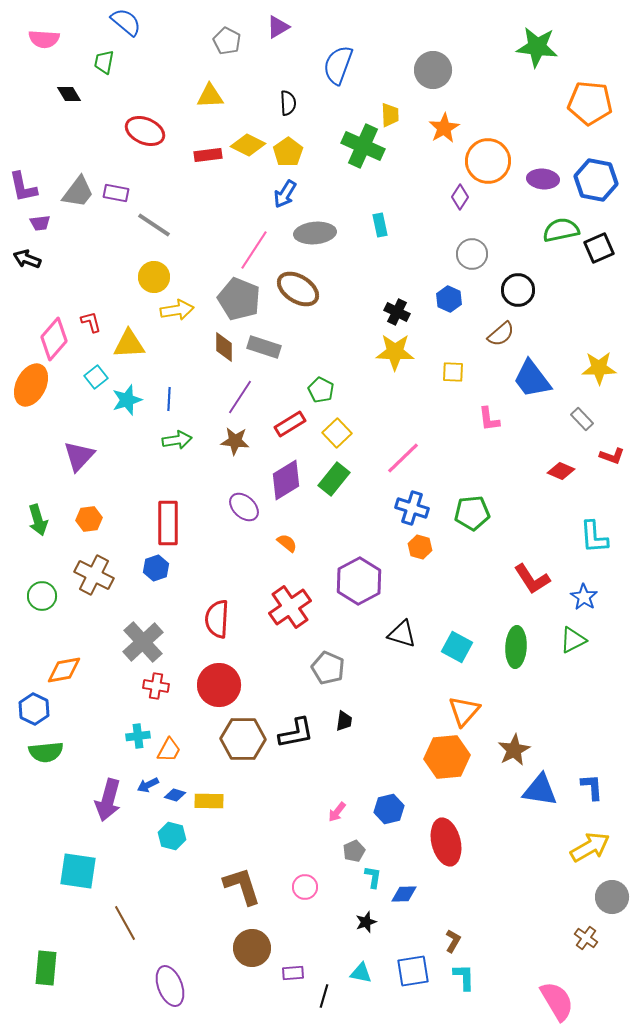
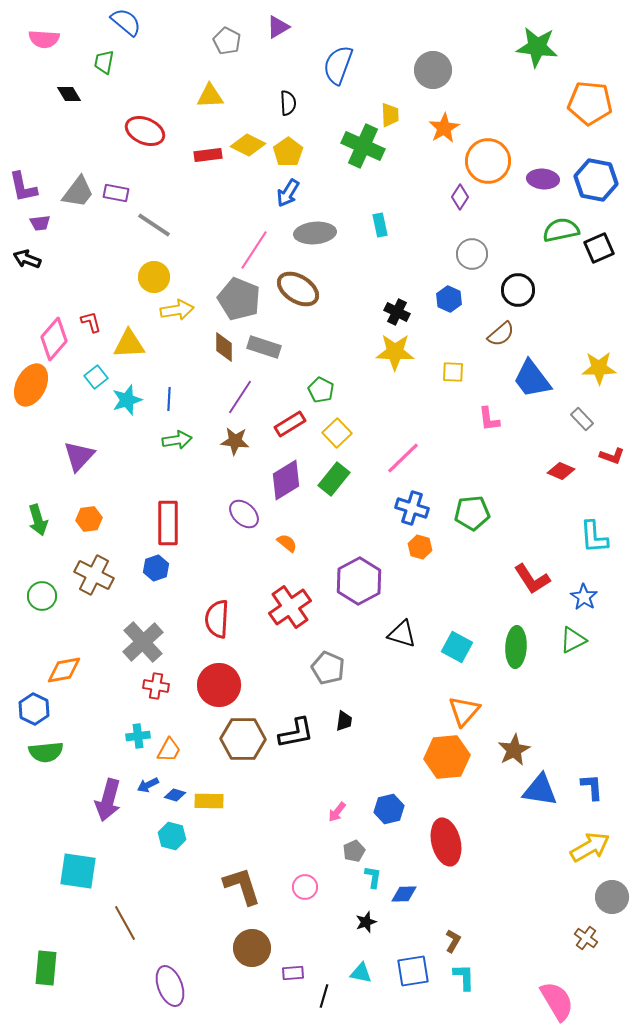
blue arrow at (285, 194): moved 3 px right, 1 px up
purple ellipse at (244, 507): moved 7 px down
